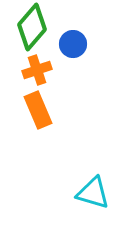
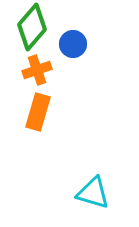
orange rectangle: moved 2 px down; rotated 39 degrees clockwise
